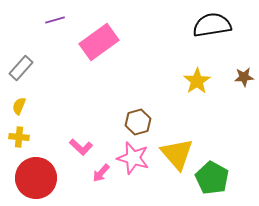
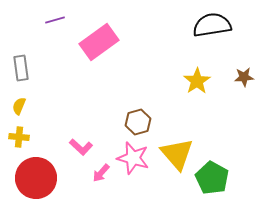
gray rectangle: rotated 50 degrees counterclockwise
